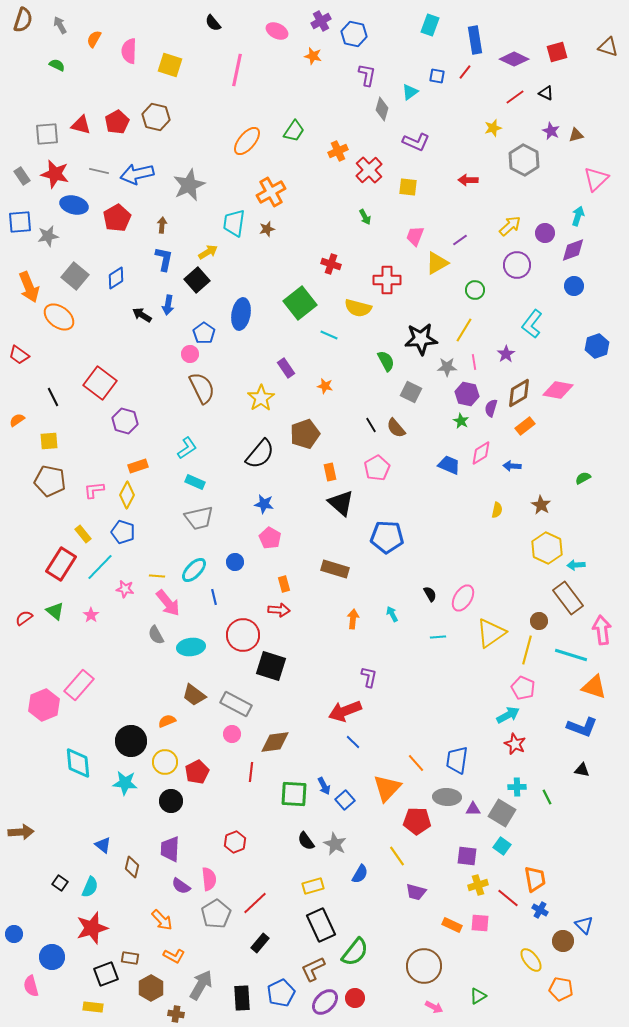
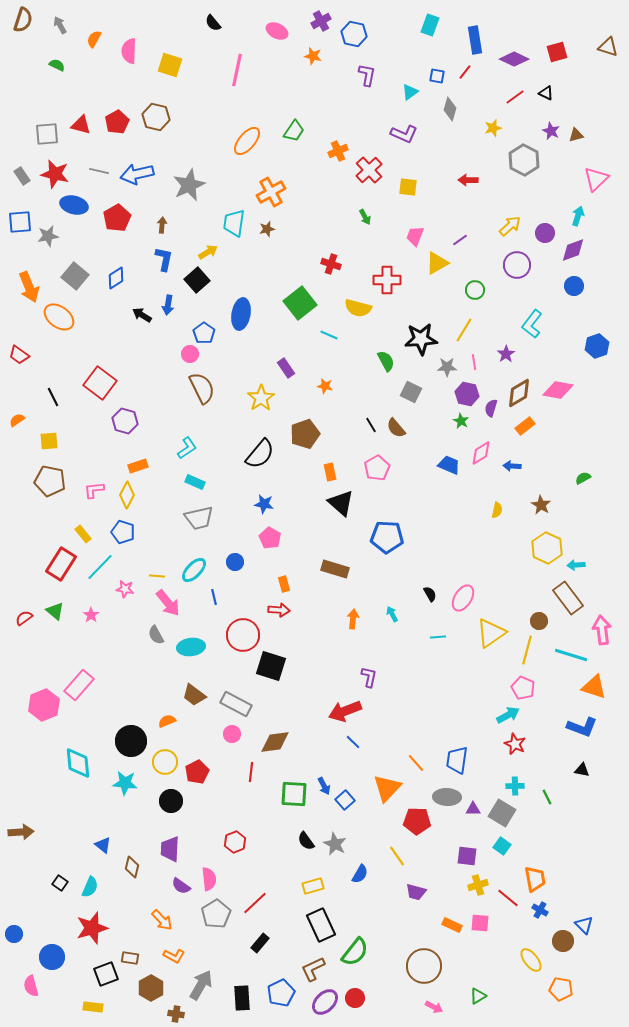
gray diamond at (382, 109): moved 68 px right
purple L-shape at (416, 142): moved 12 px left, 8 px up
cyan cross at (517, 787): moved 2 px left, 1 px up
